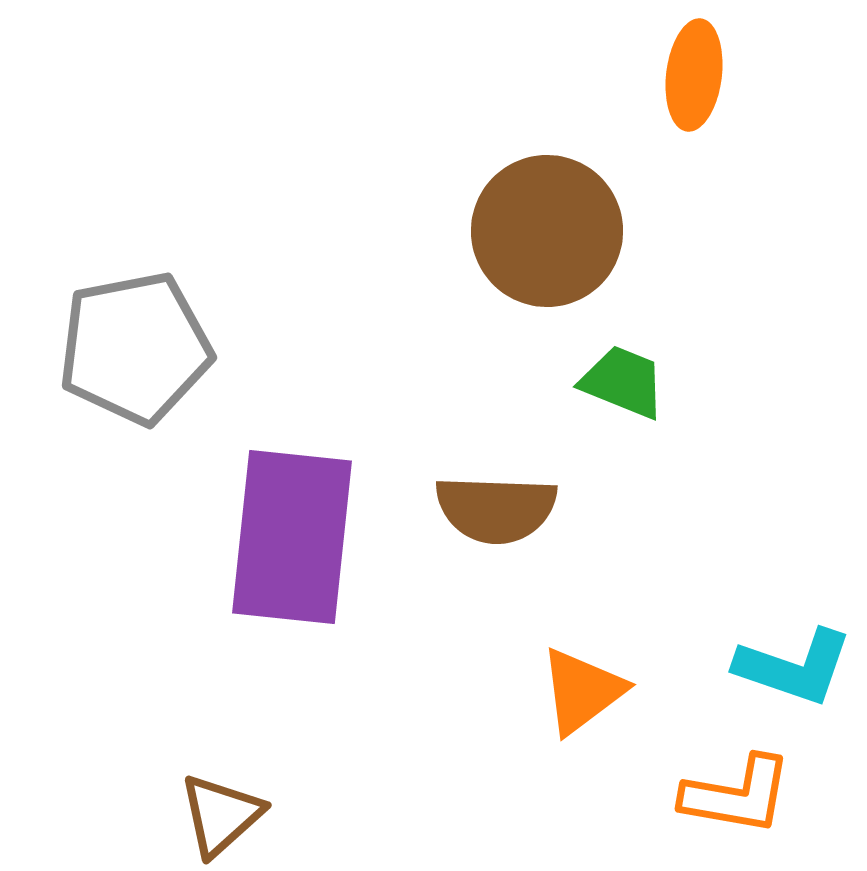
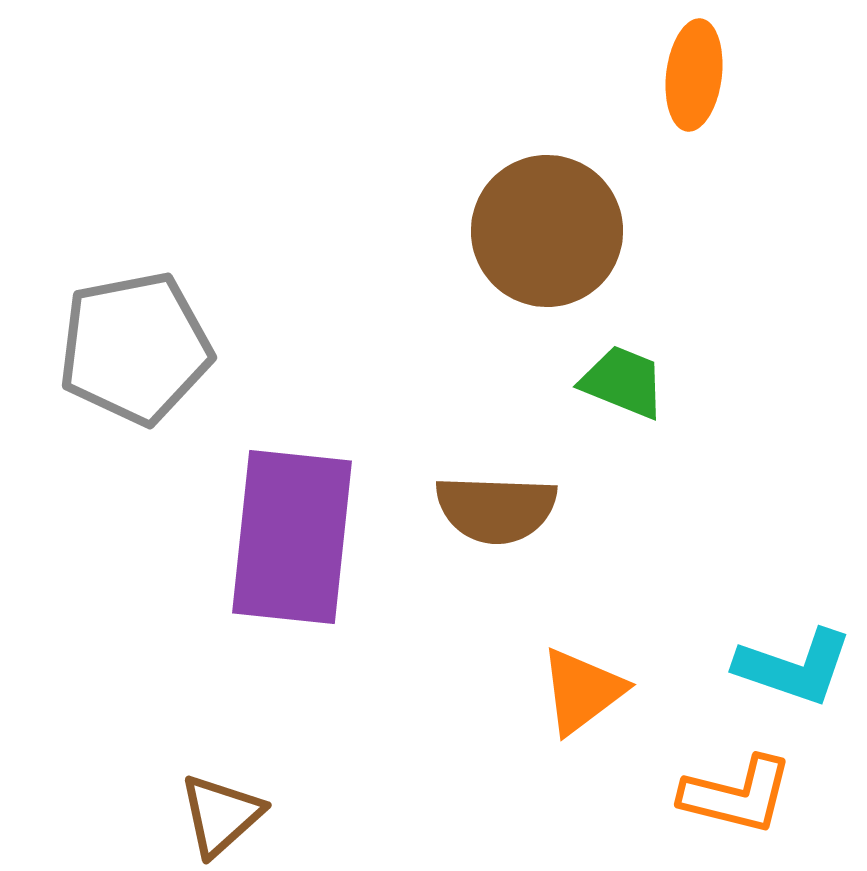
orange L-shape: rotated 4 degrees clockwise
